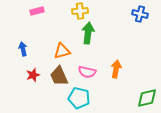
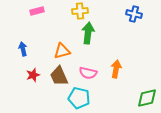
blue cross: moved 6 px left
pink semicircle: moved 1 px right, 1 px down
